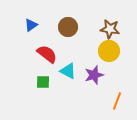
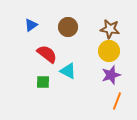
purple star: moved 17 px right
